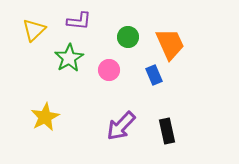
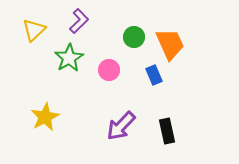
purple L-shape: rotated 50 degrees counterclockwise
green circle: moved 6 px right
